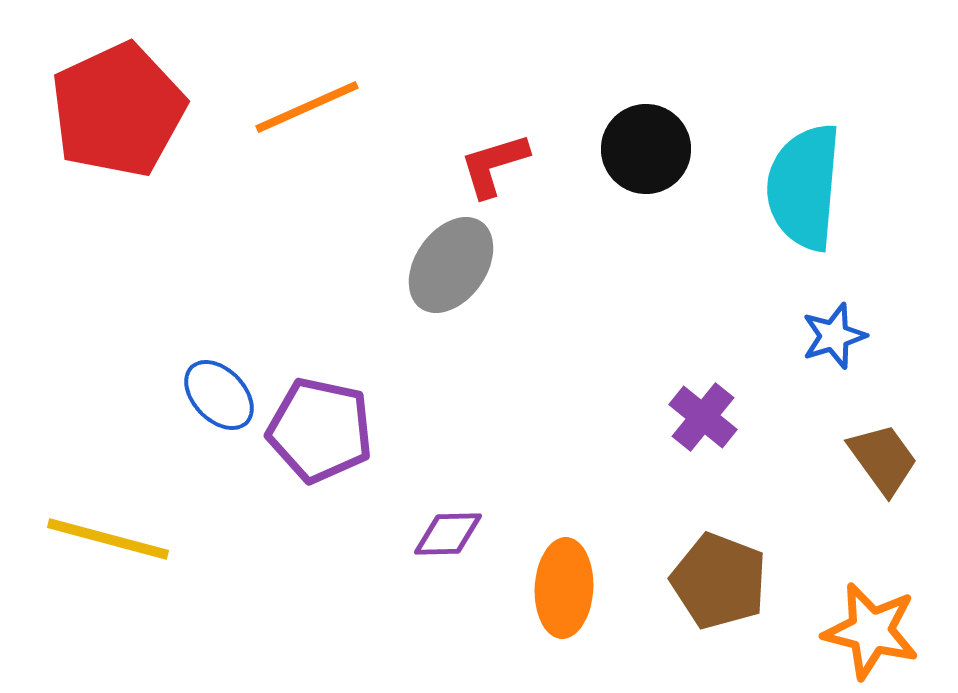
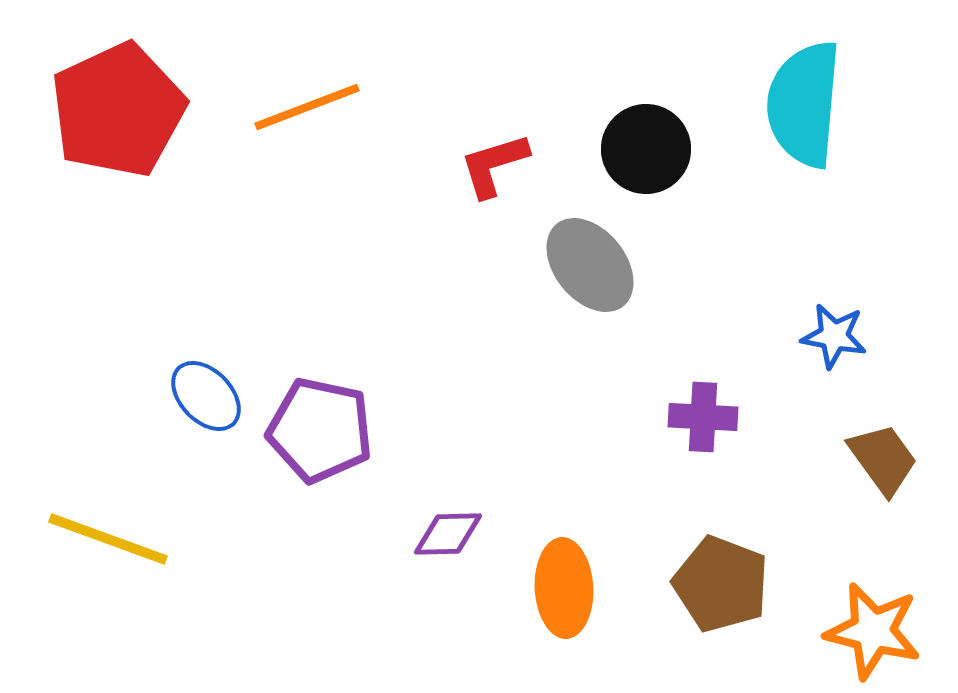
orange line: rotated 3 degrees clockwise
cyan semicircle: moved 83 px up
gray ellipse: moved 139 px right; rotated 74 degrees counterclockwise
blue star: rotated 28 degrees clockwise
blue ellipse: moved 13 px left, 1 px down
purple cross: rotated 36 degrees counterclockwise
yellow line: rotated 5 degrees clockwise
brown pentagon: moved 2 px right, 3 px down
orange ellipse: rotated 6 degrees counterclockwise
orange star: moved 2 px right
